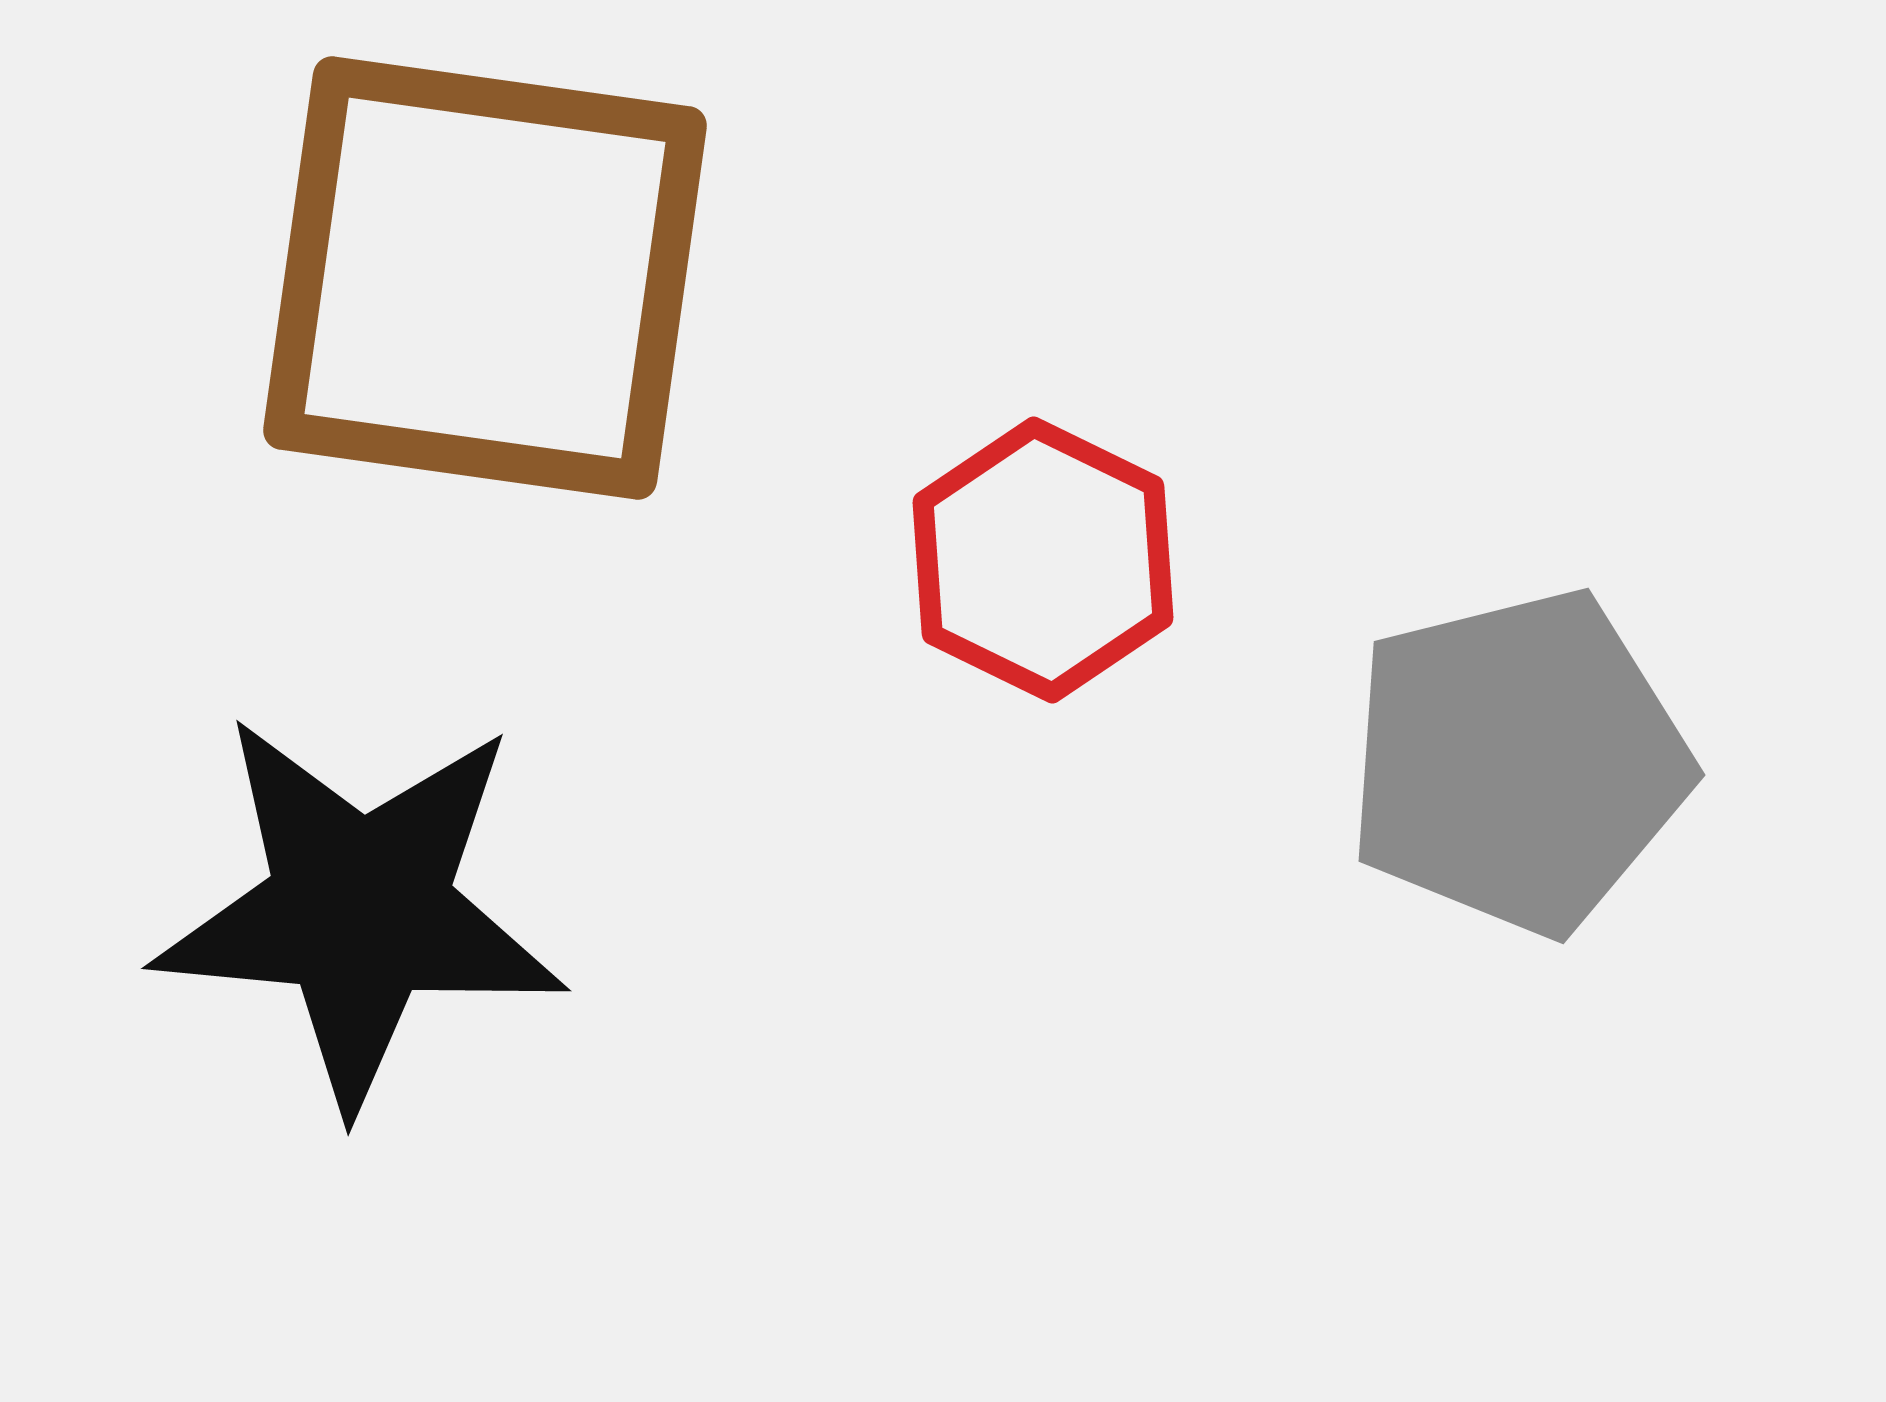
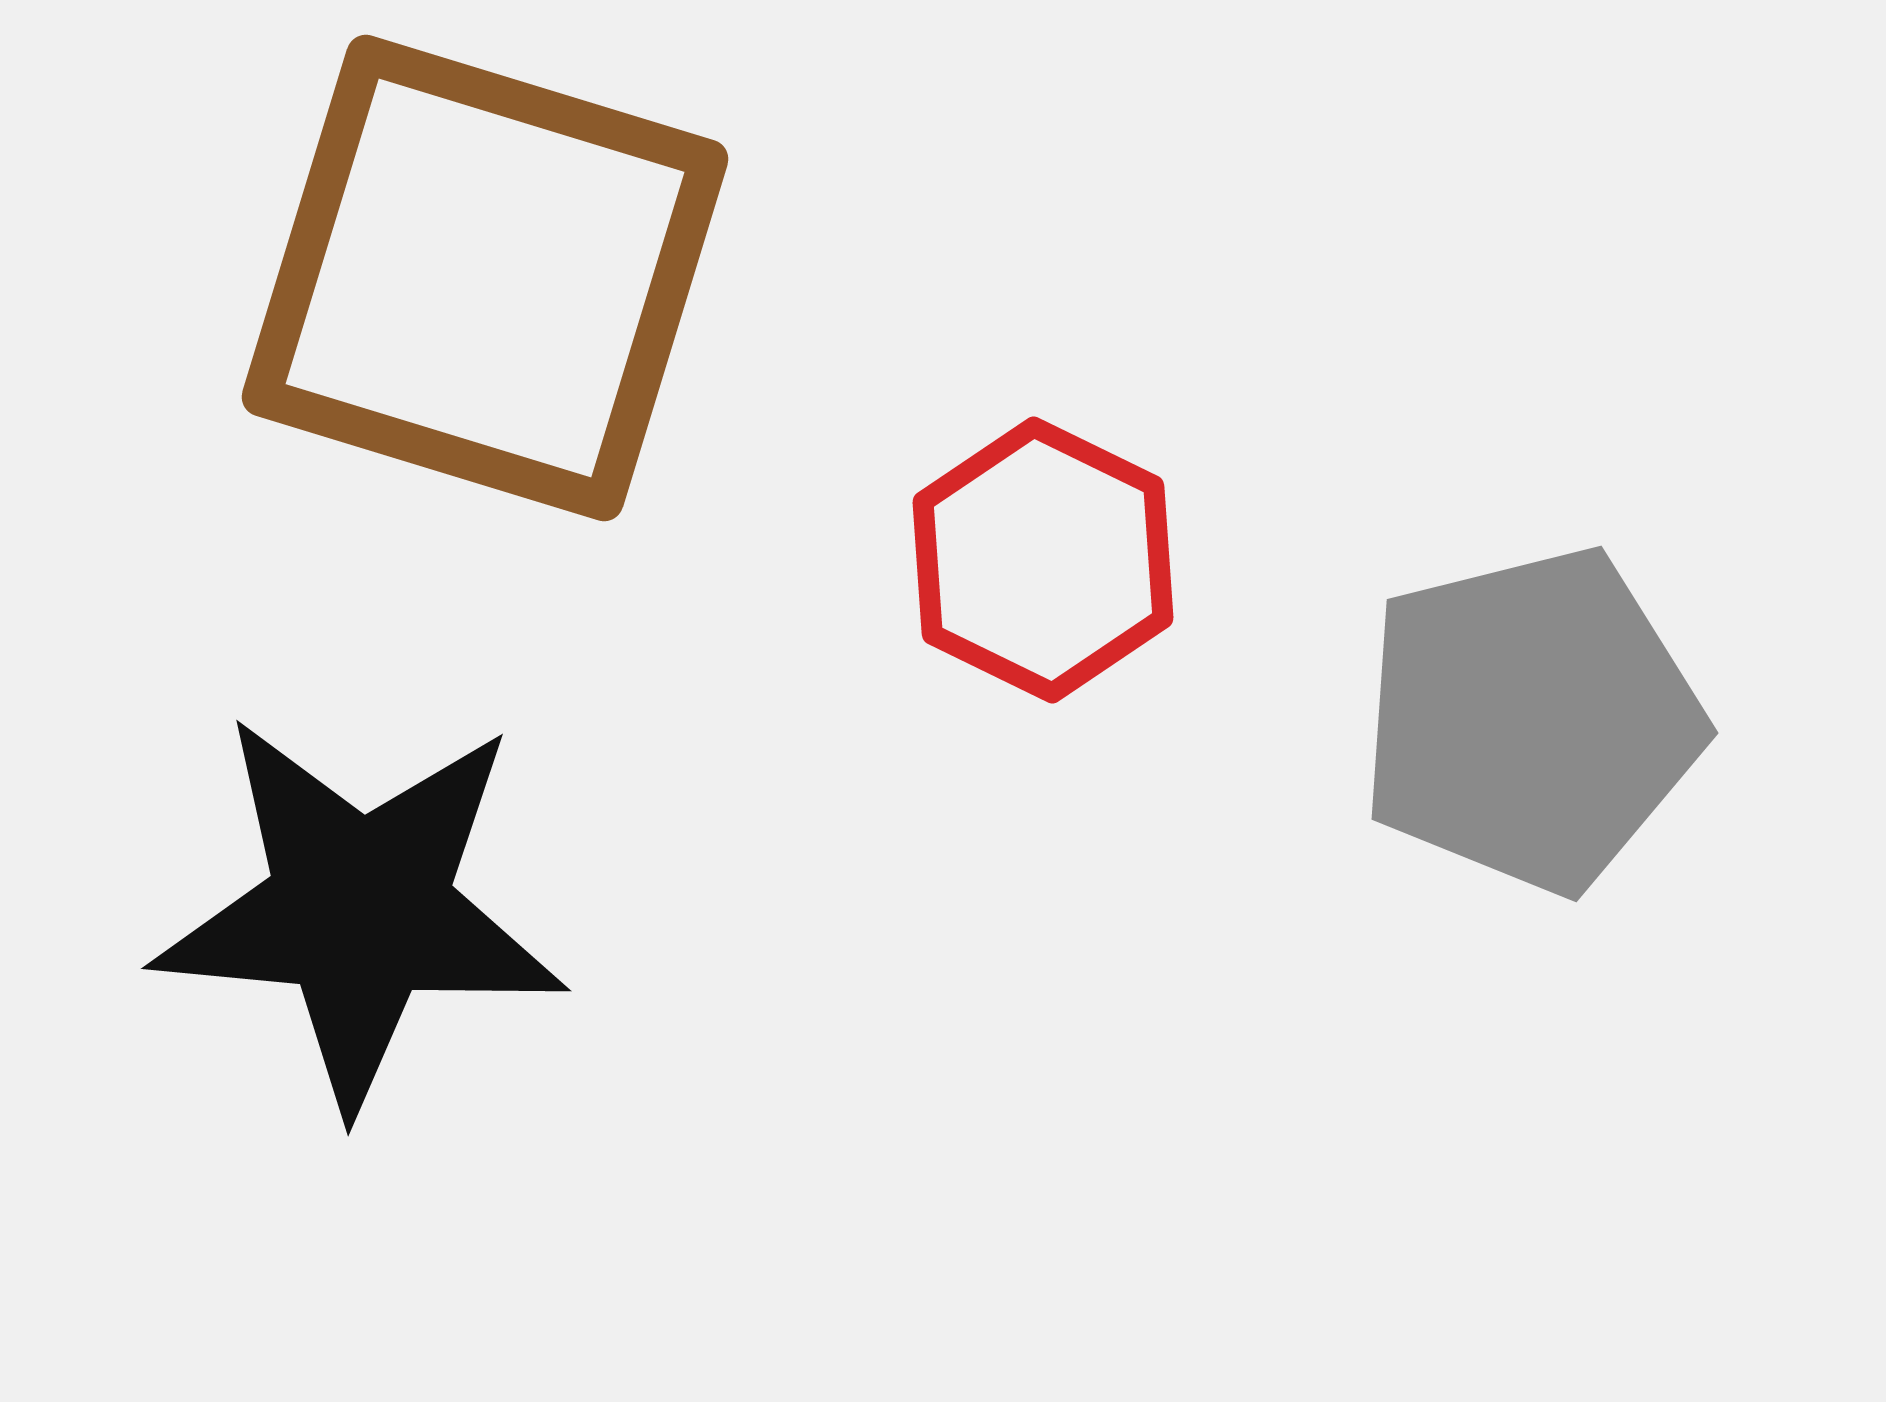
brown square: rotated 9 degrees clockwise
gray pentagon: moved 13 px right, 42 px up
